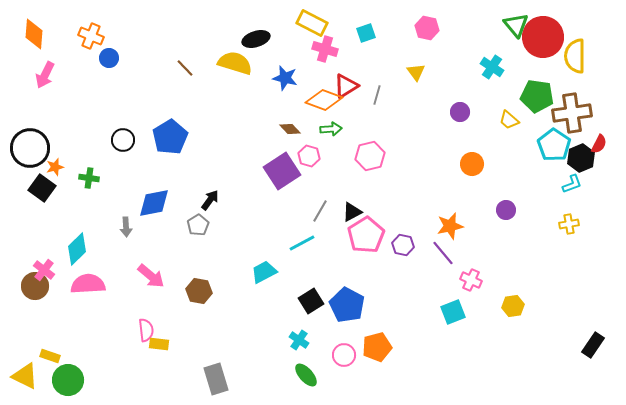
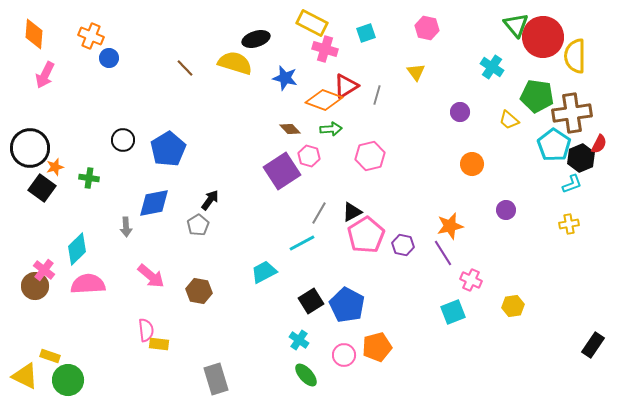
blue pentagon at (170, 137): moved 2 px left, 12 px down
gray line at (320, 211): moved 1 px left, 2 px down
purple line at (443, 253): rotated 8 degrees clockwise
